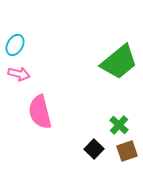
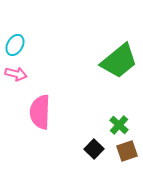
green trapezoid: moved 1 px up
pink arrow: moved 3 px left
pink semicircle: rotated 16 degrees clockwise
